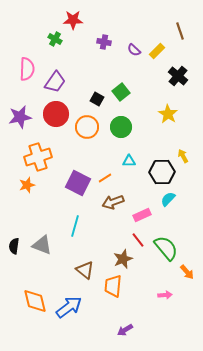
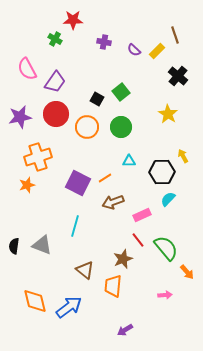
brown line: moved 5 px left, 4 px down
pink semicircle: rotated 150 degrees clockwise
